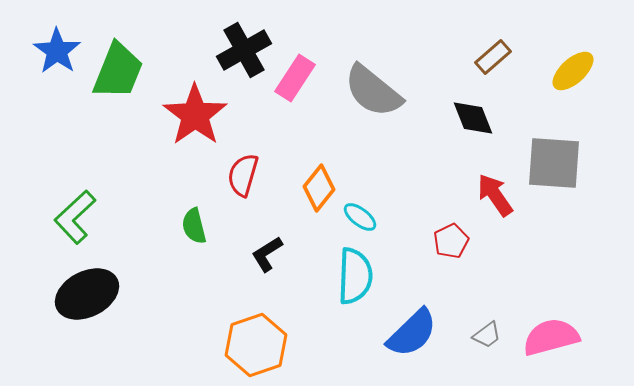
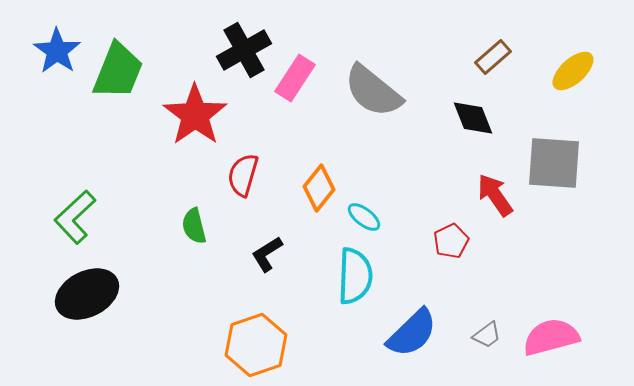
cyan ellipse: moved 4 px right
